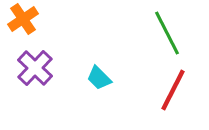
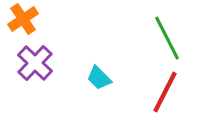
green line: moved 5 px down
purple cross: moved 5 px up
red line: moved 8 px left, 2 px down
